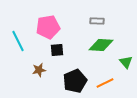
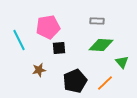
cyan line: moved 1 px right, 1 px up
black square: moved 2 px right, 2 px up
green triangle: moved 4 px left
orange line: rotated 18 degrees counterclockwise
